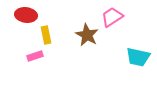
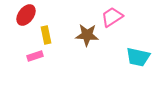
red ellipse: rotated 60 degrees counterclockwise
brown star: rotated 25 degrees counterclockwise
